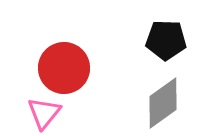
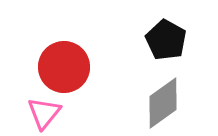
black pentagon: rotated 27 degrees clockwise
red circle: moved 1 px up
